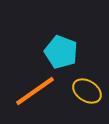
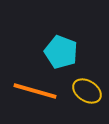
orange line: rotated 51 degrees clockwise
